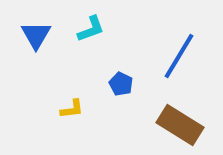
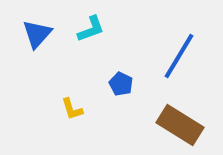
blue triangle: moved 1 px right, 1 px up; rotated 12 degrees clockwise
yellow L-shape: rotated 80 degrees clockwise
